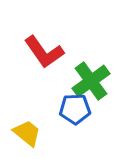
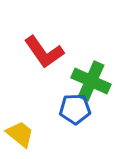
green cross: rotated 30 degrees counterclockwise
yellow trapezoid: moved 7 px left, 1 px down
